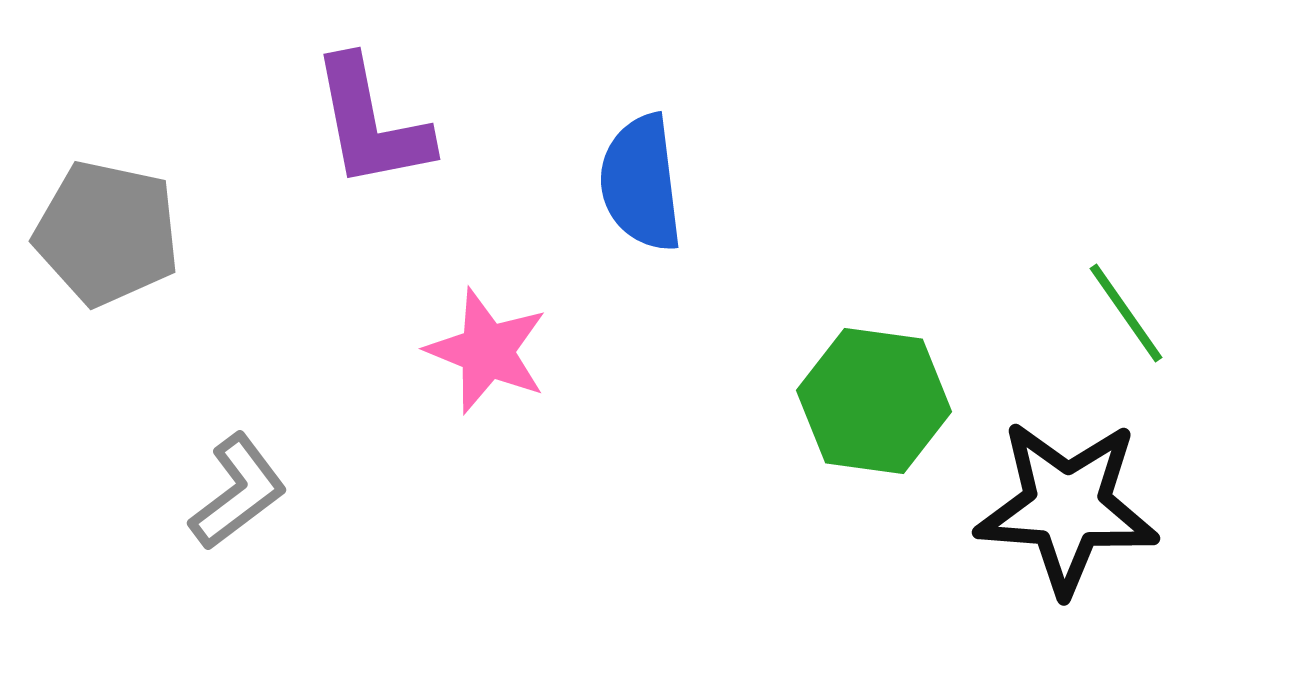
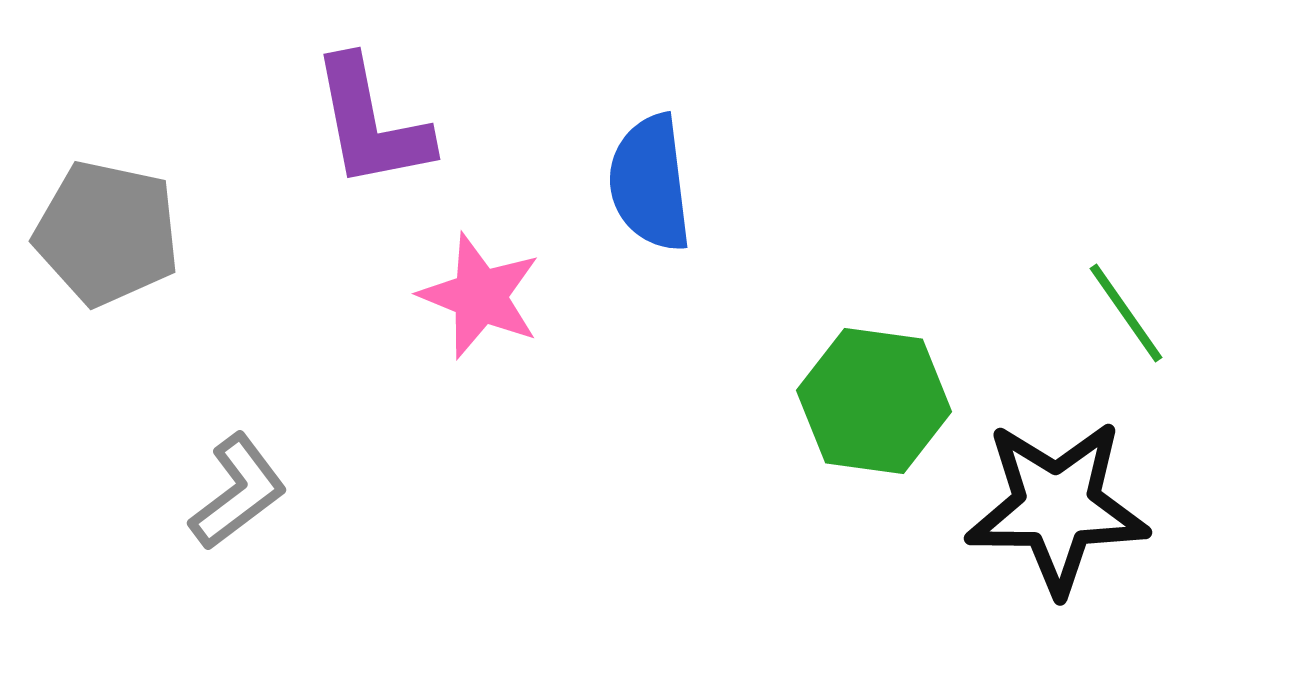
blue semicircle: moved 9 px right
pink star: moved 7 px left, 55 px up
black star: moved 10 px left; rotated 4 degrees counterclockwise
